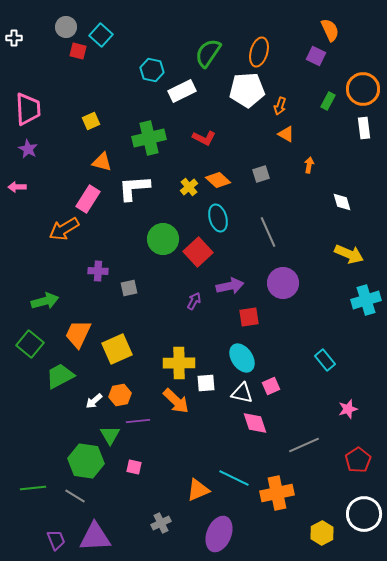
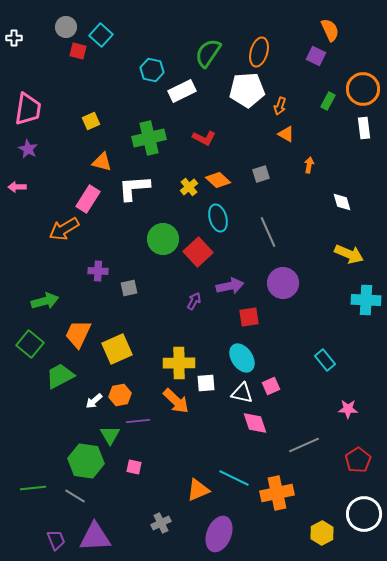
pink trapezoid at (28, 109): rotated 12 degrees clockwise
cyan cross at (366, 300): rotated 20 degrees clockwise
pink star at (348, 409): rotated 18 degrees clockwise
